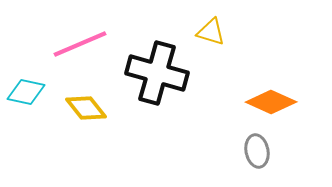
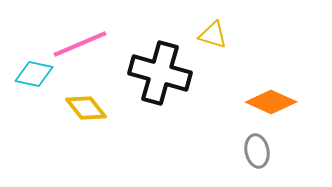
yellow triangle: moved 2 px right, 3 px down
black cross: moved 3 px right
cyan diamond: moved 8 px right, 18 px up
